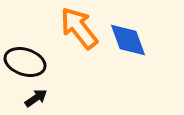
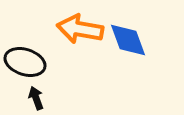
orange arrow: moved 1 px right, 1 px down; rotated 42 degrees counterclockwise
black arrow: rotated 75 degrees counterclockwise
